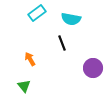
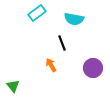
cyan semicircle: moved 3 px right
orange arrow: moved 21 px right, 6 px down
green triangle: moved 11 px left
